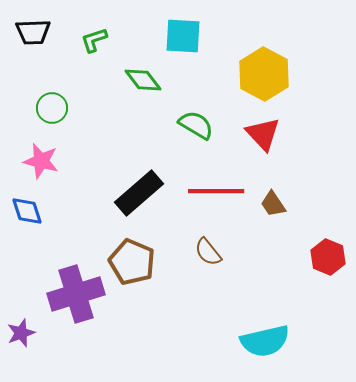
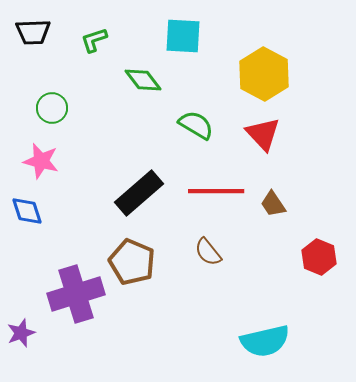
red hexagon: moved 9 px left
